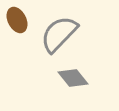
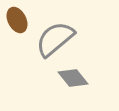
gray semicircle: moved 4 px left, 5 px down; rotated 6 degrees clockwise
